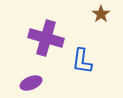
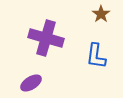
blue L-shape: moved 14 px right, 5 px up
purple ellipse: rotated 10 degrees counterclockwise
